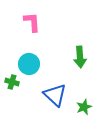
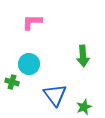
pink L-shape: rotated 85 degrees counterclockwise
green arrow: moved 3 px right, 1 px up
blue triangle: rotated 10 degrees clockwise
